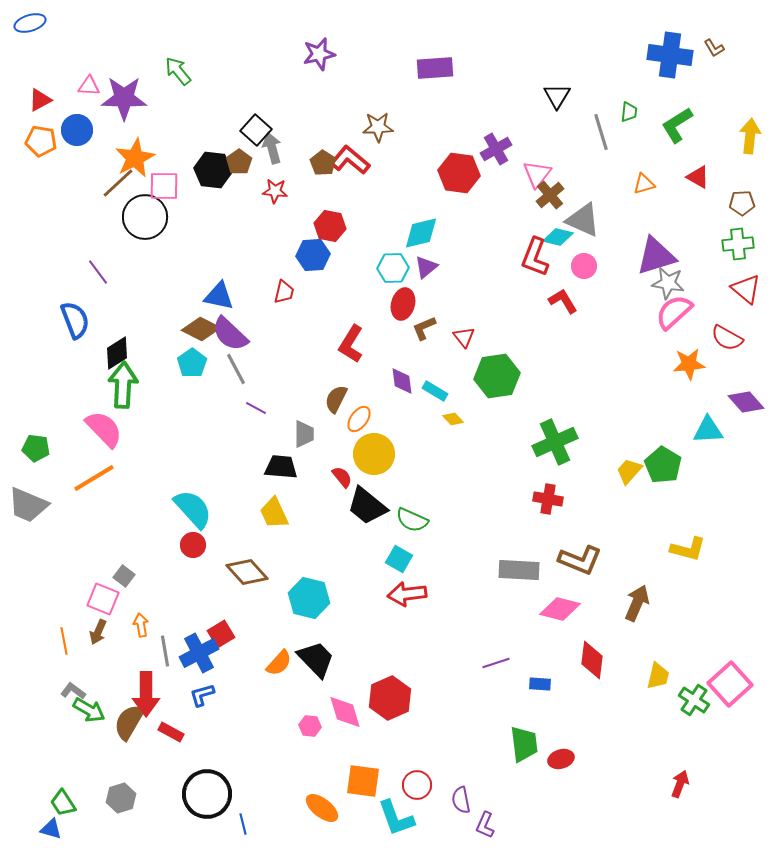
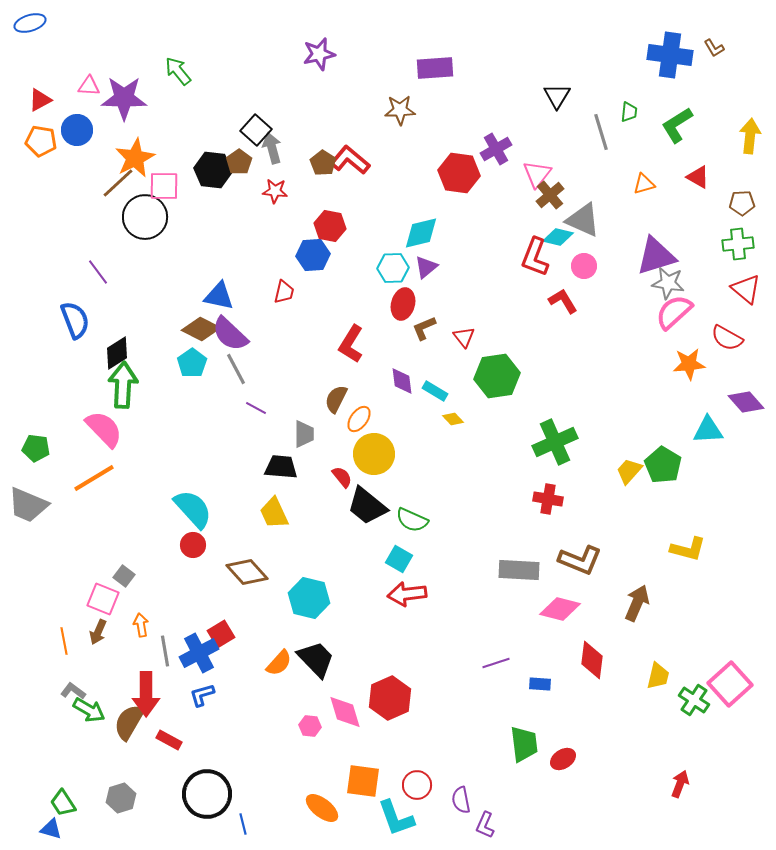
brown star at (378, 127): moved 22 px right, 17 px up
red rectangle at (171, 732): moved 2 px left, 8 px down
red ellipse at (561, 759): moved 2 px right; rotated 15 degrees counterclockwise
